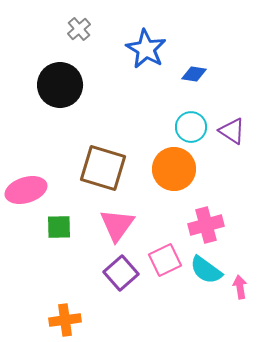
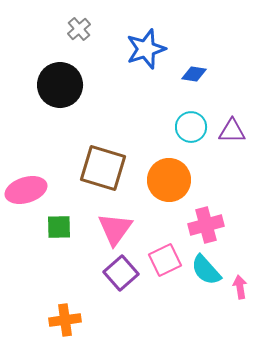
blue star: rotated 24 degrees clockwise
purple triangle: rotated 32 degrees counterclockwise
orange circle: moved 5 px left, 11 px down
pink triangle: moved 2 px left, 4 px down
cyan semicircle: rotated 12 degrees clockwise
